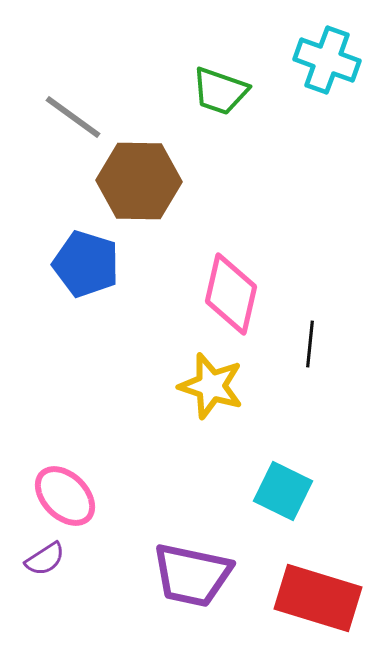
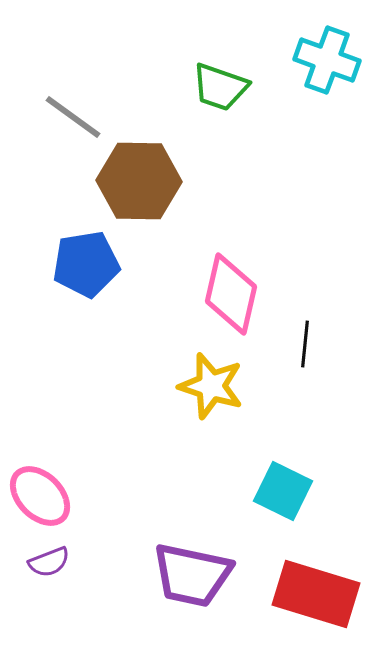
green trapezoid: moved 4 px up
blue pentagon: rotated 26 degrees counterclockwise
black line: moved 5 px left
pink ellipse: moved 25 px left
purple semicircle: moved 4 px right, 3 px down; rotated 12 degrees clockwise
red rectangle: moved 2 px left, 4 px up
